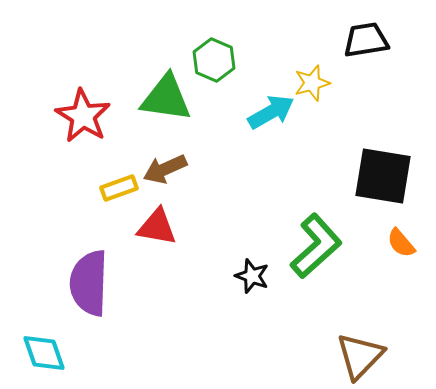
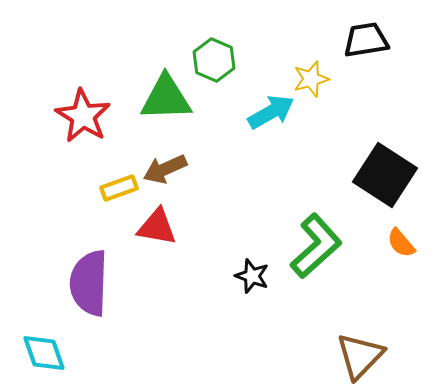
yellow star: moved 1 px left, 4 px up
green triangle: rotated 10 degrees counterclockwise
black square: moved 2 px right, 1 px up; rotated 24 degrees clockwise
